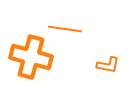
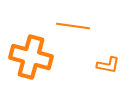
orange line: moved 8 px right, 3 px up
